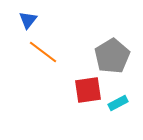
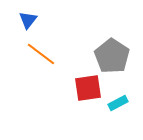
orange line: moved 2 px left, 2 px down
gray pentagon: rotated 8 degrees counterclockwise
red square: moved 2 px up
